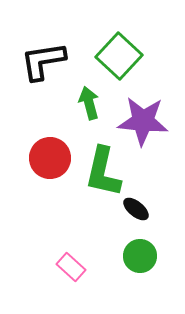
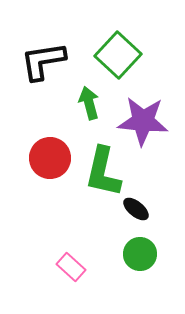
green square: moved 1 px left, 1 px up
green circle: moved 2 px up
